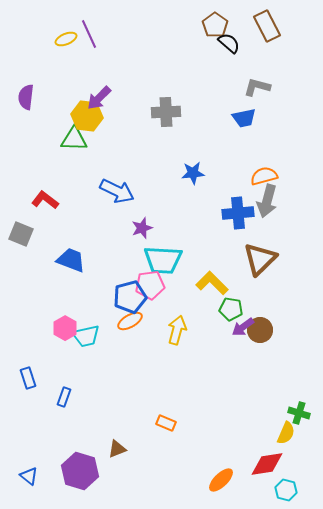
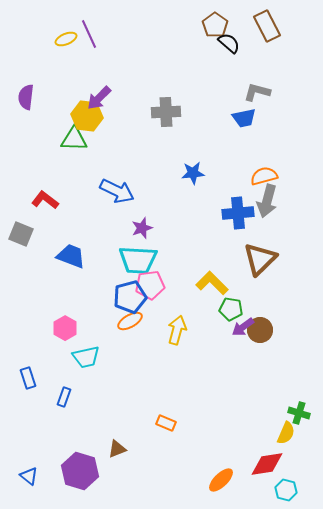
gray L-shape at (257, 87): moved 5 px down
blue trapezoid at (71, 260): moved 4 px up
cyan trapezoid at (163, 260): moved 25 px left
cyan trapezoid at (86, 336): moved 21 px down
